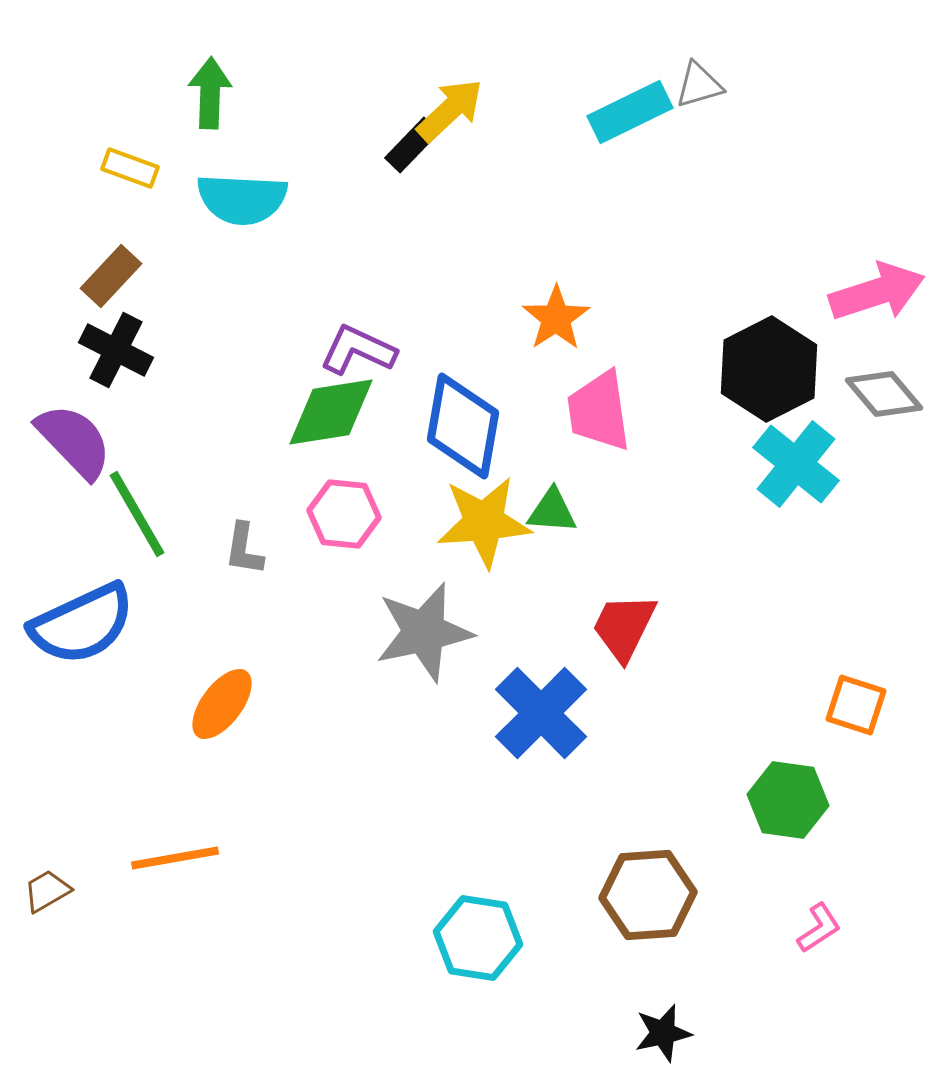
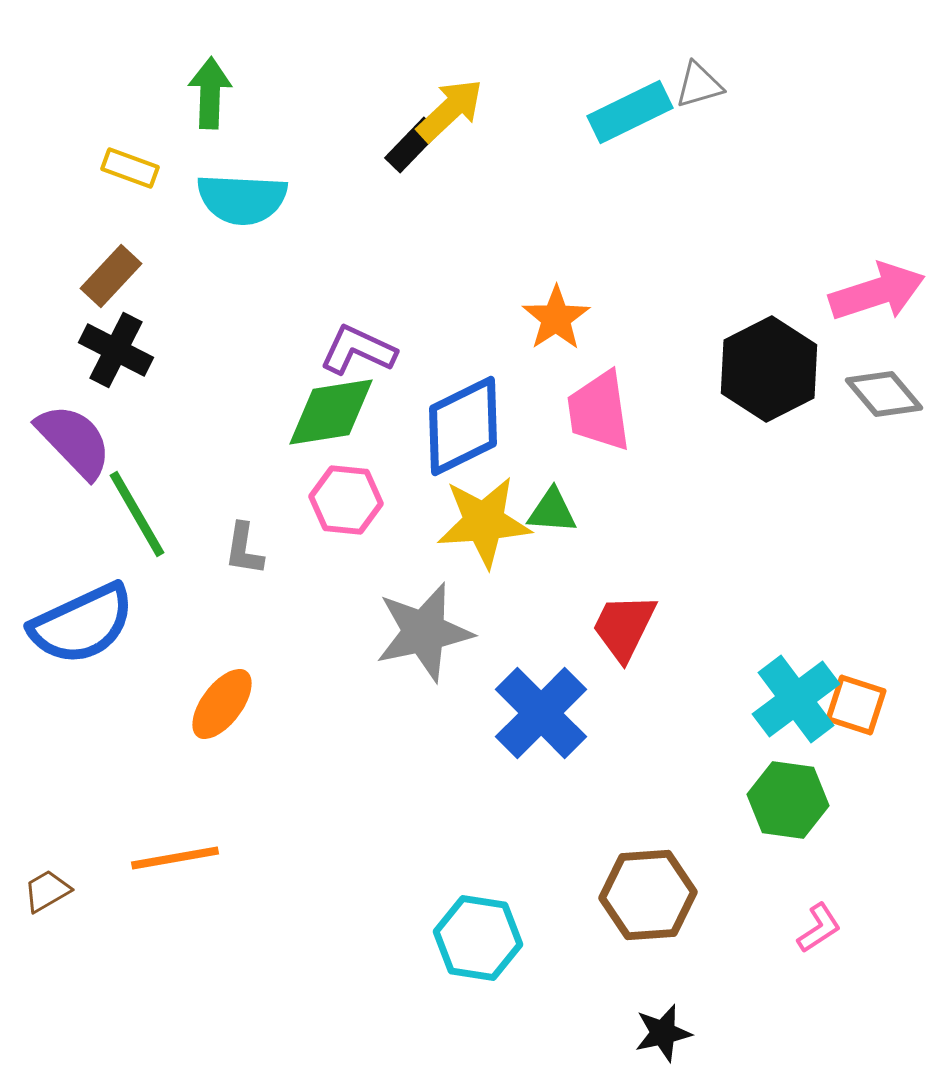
blue diamond: rotated 54 degrees clockwise
cyan cross: moved 235 px down; rotated 14 degrees clockwise
pink hexagon: moved 2 px right, 14 px up
